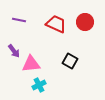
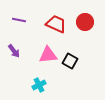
pink triangle: moved 17 px right, 9 px up
